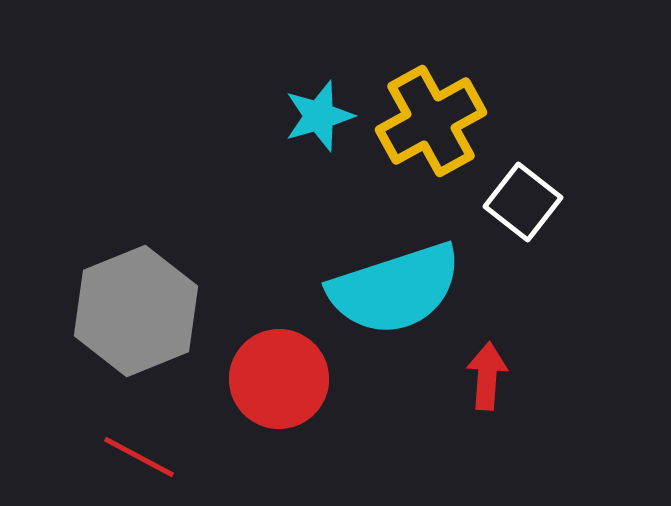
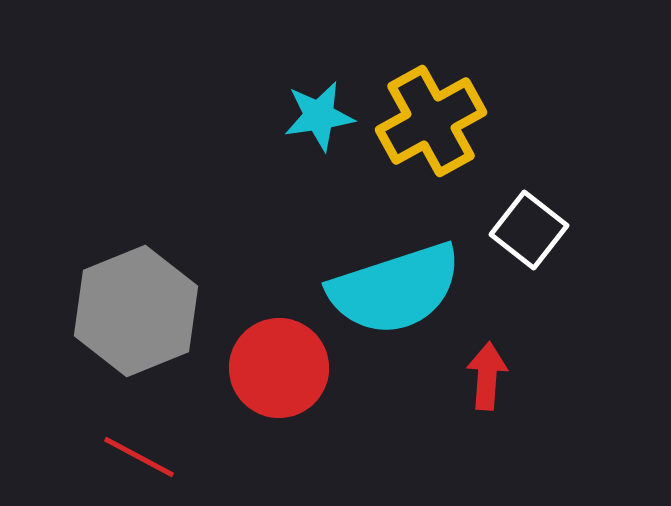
cyan star: rotated 8 degrees clockwise
white square: moved 6 px right, 28 px down
red circle: moved 11 px up
